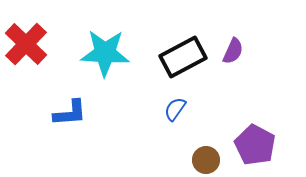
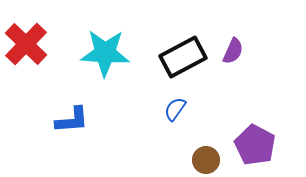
blue L-shape: moved 2 px right, 7 px down
